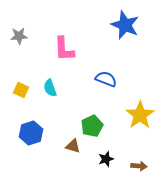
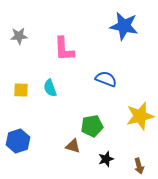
blue star: moved 1 px left, 1 px down; rotated 12 degrees counterclockwise
yellow square: rotated 21 degrees counterclockwise
yellow star: moved 1 px down; rotated 20 degrees clockwise
green pentagon: rotated 15 degrees clockwise
blue hexagon: moved 13 px left, 8 px down
brown arrow: rotated 70 degrees clockwise
